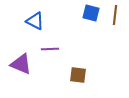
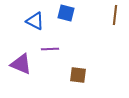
blue square: moved 25 px left
